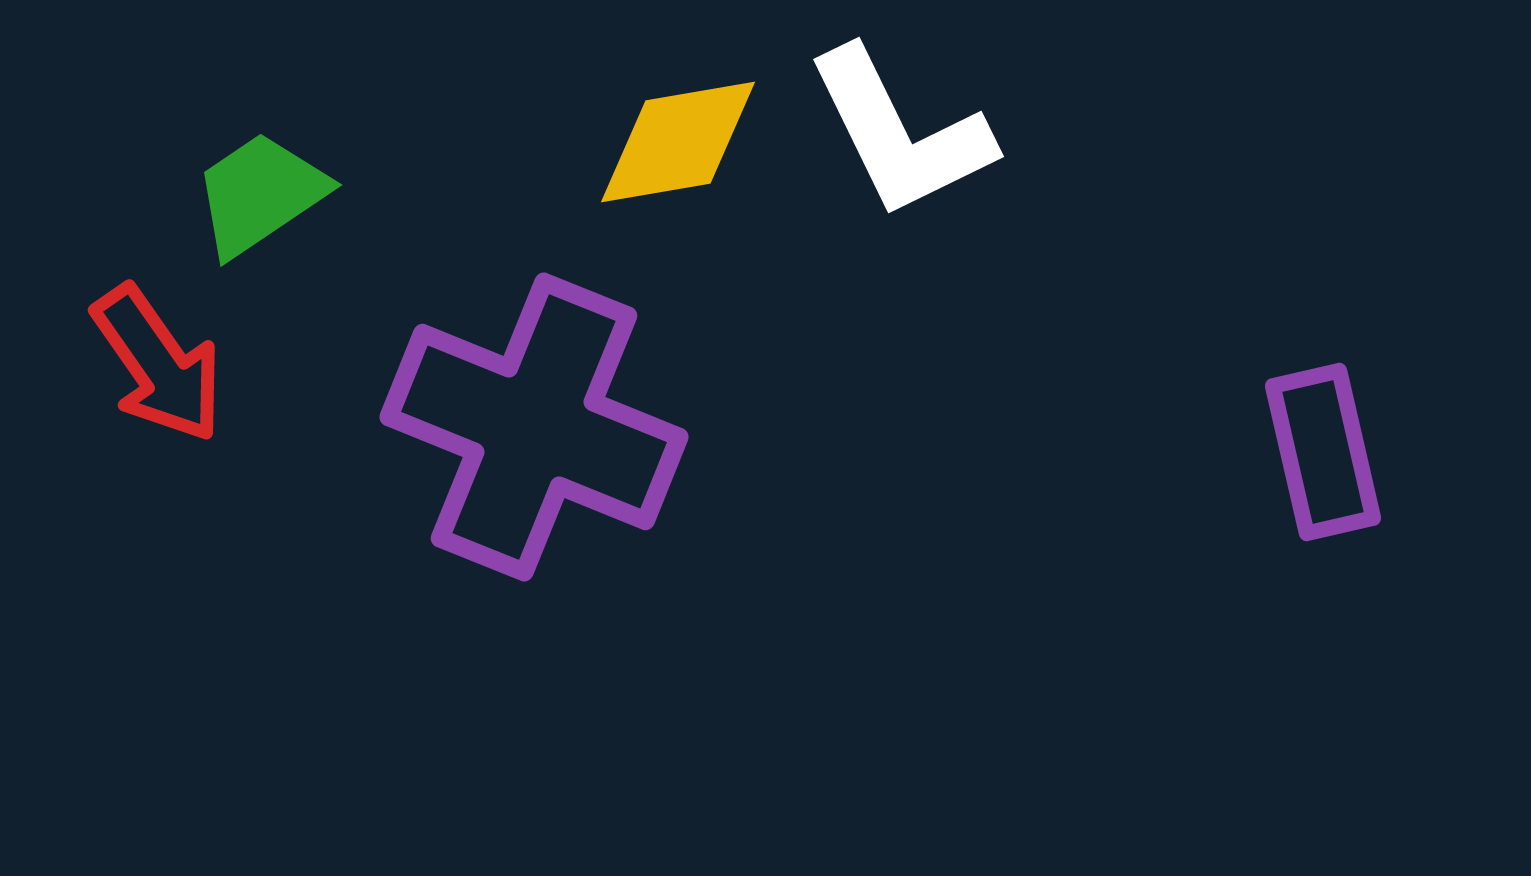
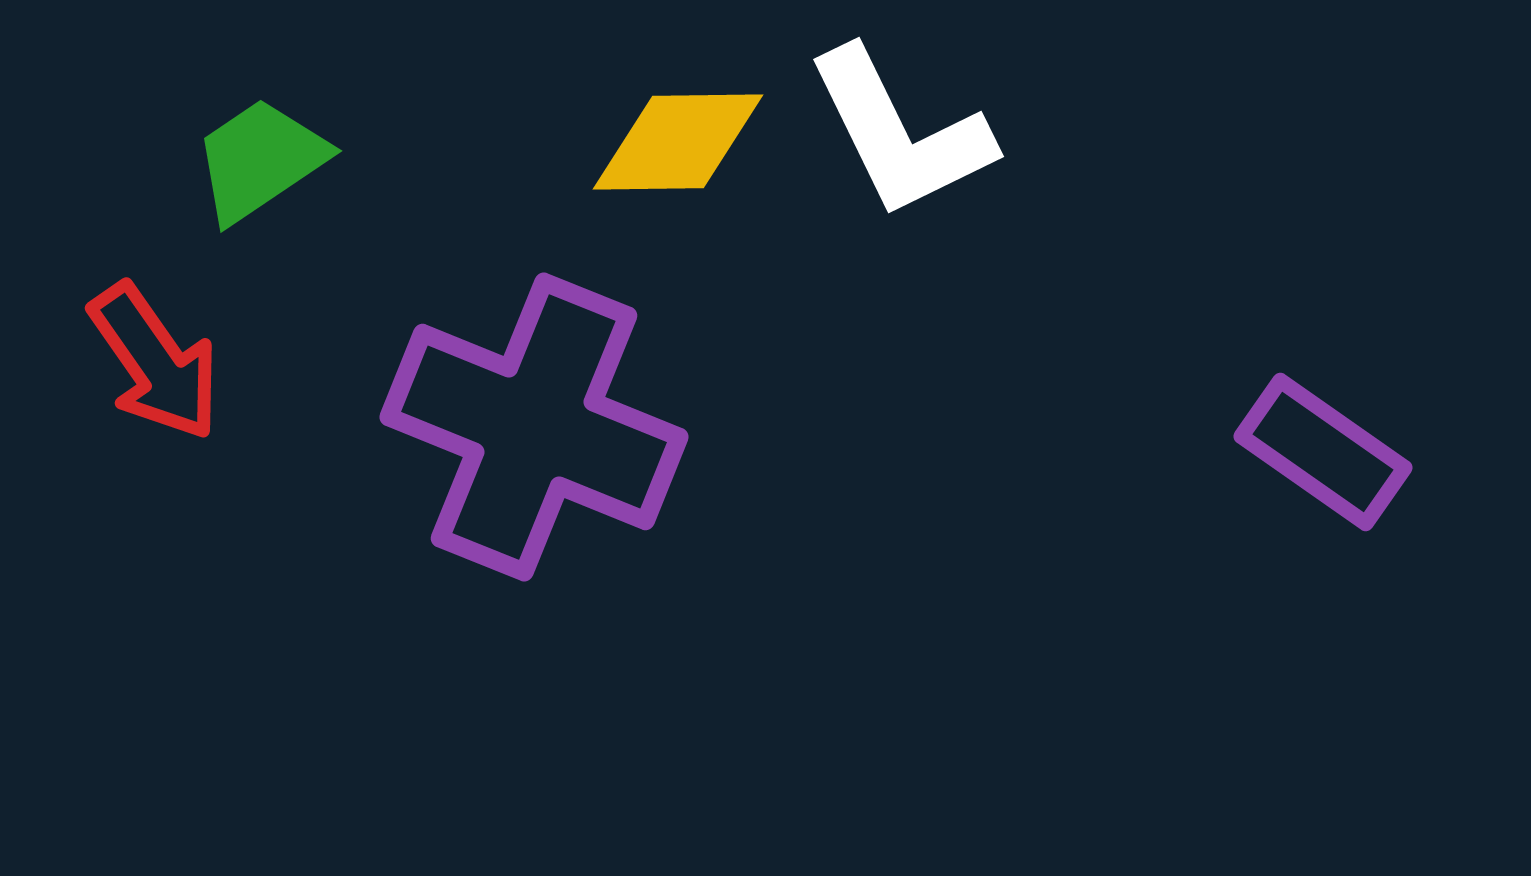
yellow diamond: rotated 9 degrees clockwise
green trapezoid: moved 34 px up
red arrow: moved 3 px left, 2 px up
purple rectangle: rotated 42 degrees counterclockwise
